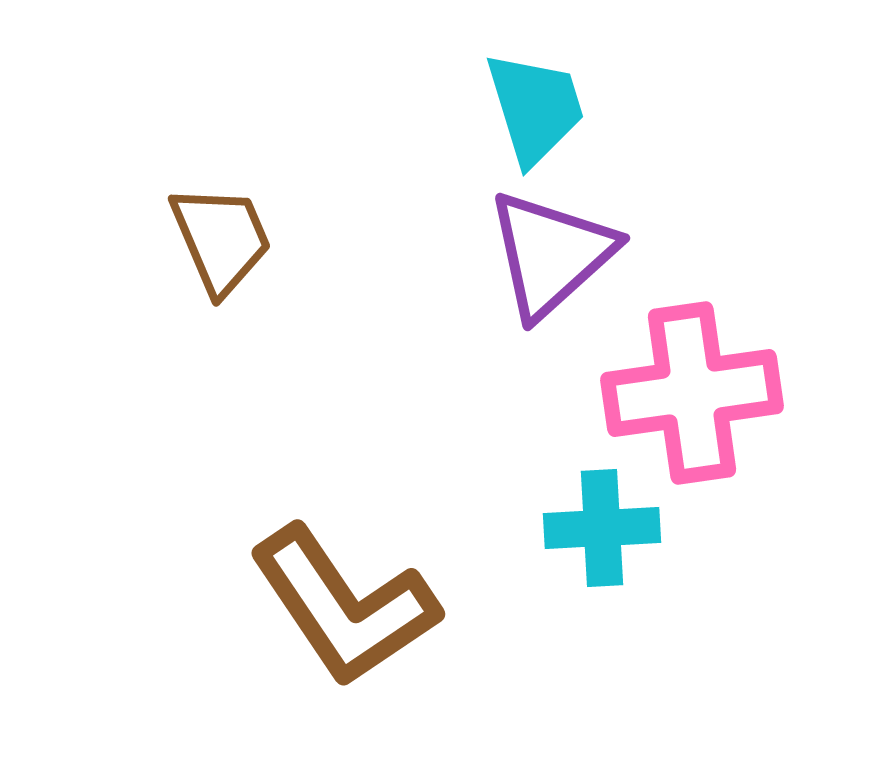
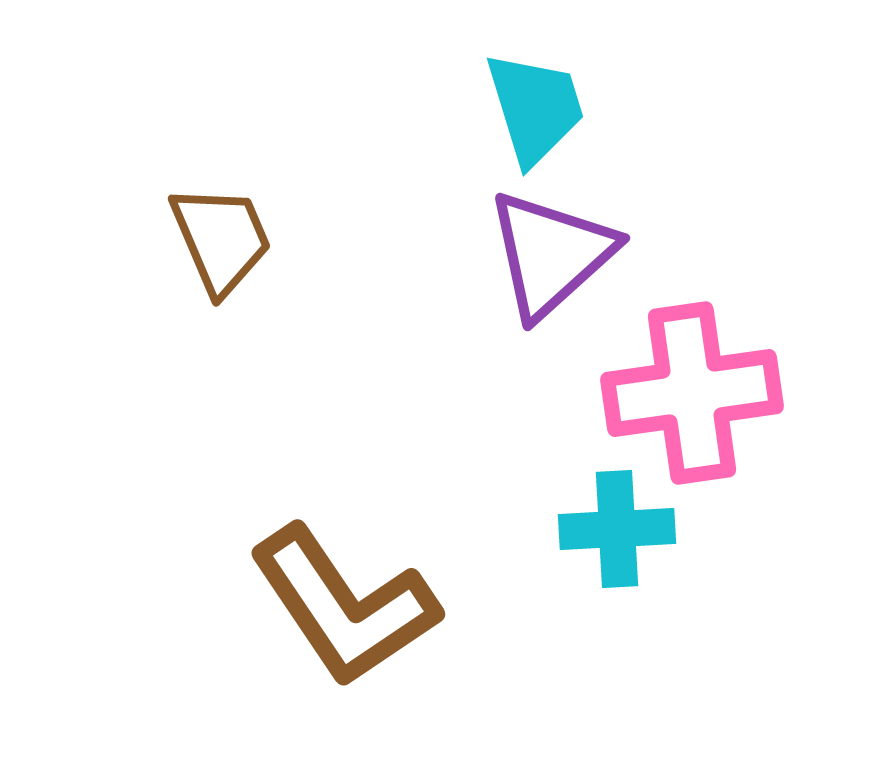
cyan cross: moved 15 px right, 1 px down
